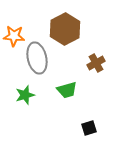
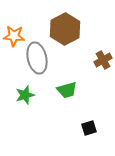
brown cross: moved 7 px right, 3 px up
